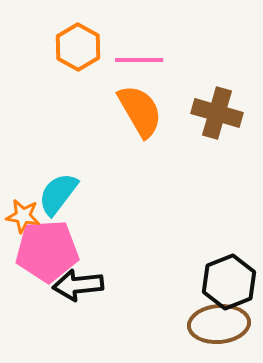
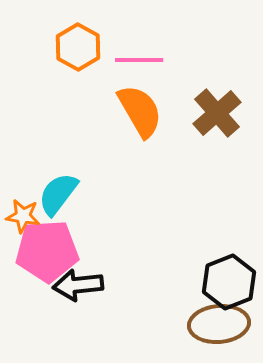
brown cross: rotated 33 degrees clockwise
